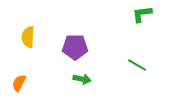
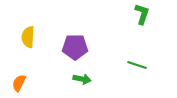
green L-shape: rotated 115 degrees clockwise
green line: rotated 12 degrees counterclockwise
